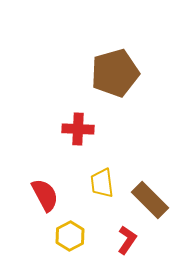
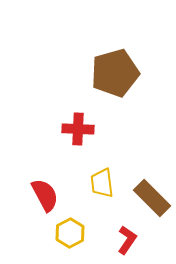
brown rectangle: moved 2 px right, 2 px up
yellow hexagon: moved 3 px up
